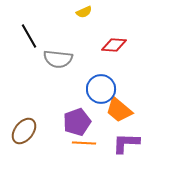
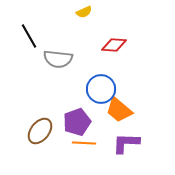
brown ellipse: moved 16 px right
